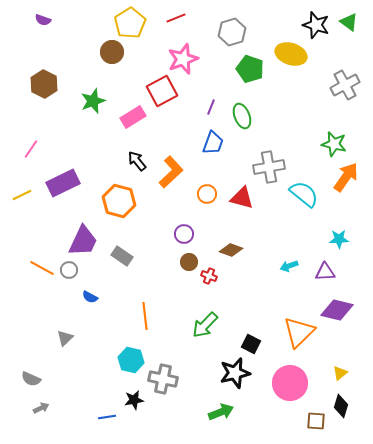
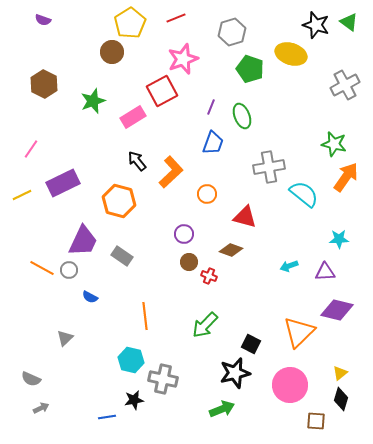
red triangle at (242, 198): moved 3 px right, 19 px down
pink circle at (290, 383): moved 2 px down
black diamond at (341, 406): moved 7 px up
green arrow at (221, 412): moved 1 px right, 3 px up
